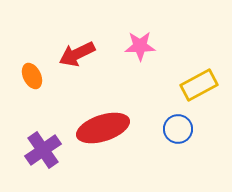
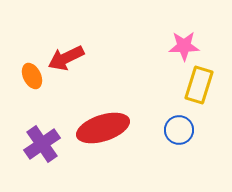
pink star: moved 44 px right
red arrow: moved 11 px left, 4 px down
yellow rectangle: rotated 45 degrees counterclockwise
blue circle: moved 1 px right, 1 px down
purple cross: moved 1 px left, 6 px up
